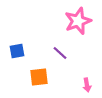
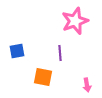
pink star: moved 3 px left
purple line: rotated 42 degrees clockwise
orange square: moved 4 px right; rotated 18 degrees clockwise
